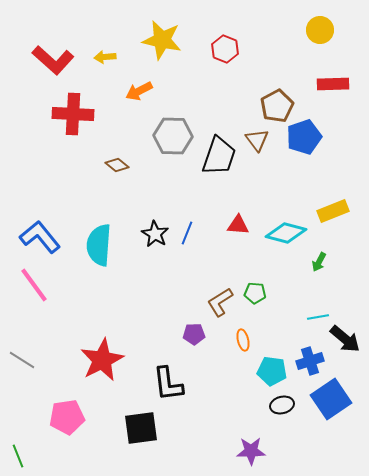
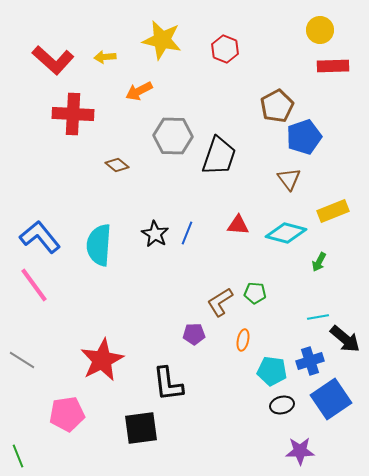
red rectangle: moved 18 px up
brown triangle: moved 32 px right, 39 px down
orange ellipse: rotated 25 degrees clockwise
pink pentagon: moved 3 px up
purple star: moved 49 px right
